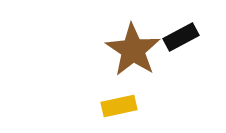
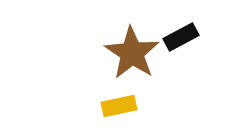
brown star: moved 1 px left, 3 px down
